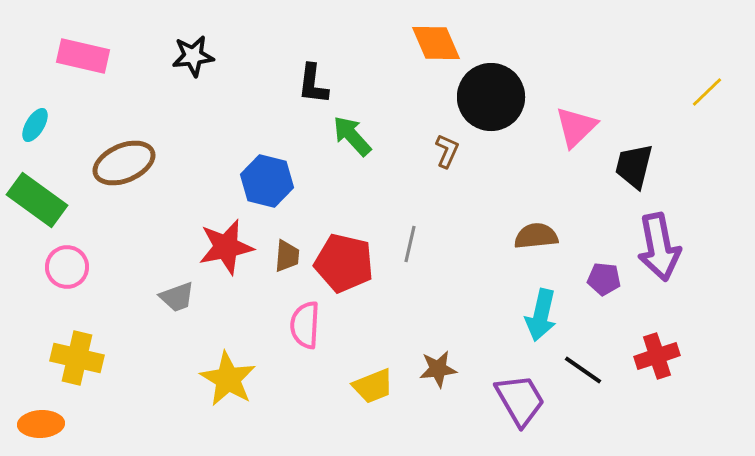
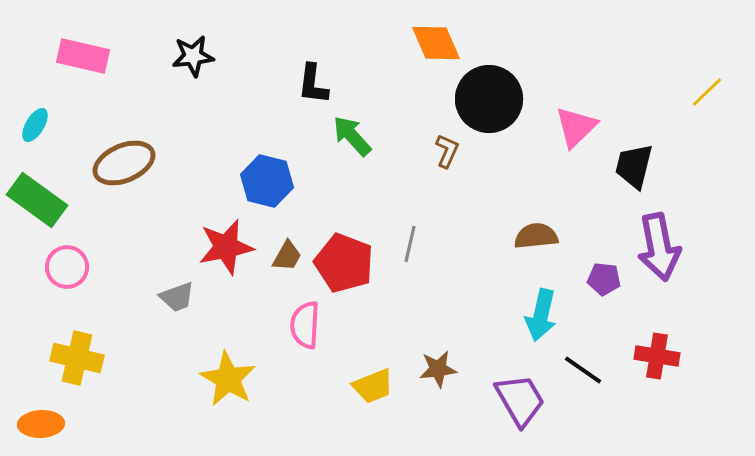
black circle: moved 2 px left, 2 px down
brown trapezoid: rotated 24 degrees clockwise
red pentagon: rotated 8 degrees clockwise
red cross: rotated 27 degrees clockwise
